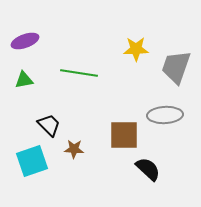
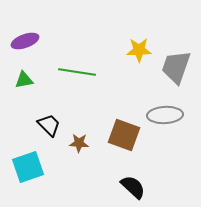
yellow star: moved 3 px right, 1 px down
green line: moved 2 px left, 1 px up
brown square: rotated 20 degrees clockwise
brown star: moved 5 px right, 6 px up
cyan square: moved 4 px left, 6 px down
black semicircle: moved 15 px left, 18 px down
